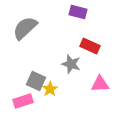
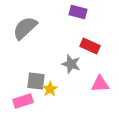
gray square: rotated 18 degrees counterclockwise
